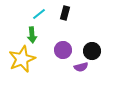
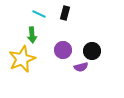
cyan line: rotated 64 degrees clockwise
